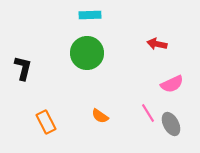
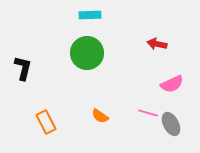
pink line: rotated 42 degrees counterclockwise
